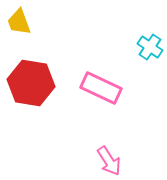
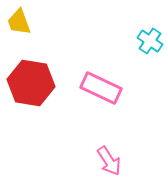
cyan cross: moved 6 px up
